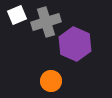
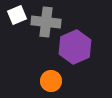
gray cross: rotated 24 degrees clockwise
purple hexagon: moved 3 px down; rotated 12 degrees clockwise
